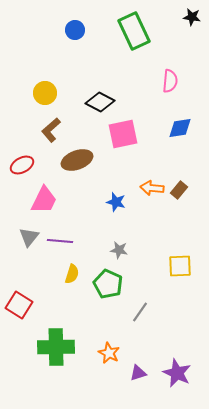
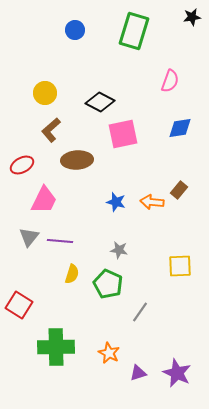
black star: rotated 18 degrees counterclockwise
green rectangle: rotated 42 degrees clockwise
pink semicircle: rotated 15 degrees clockwise
brown ellipse: rotated 16 degrees clockwise
orange arrow: moved 14 px down
